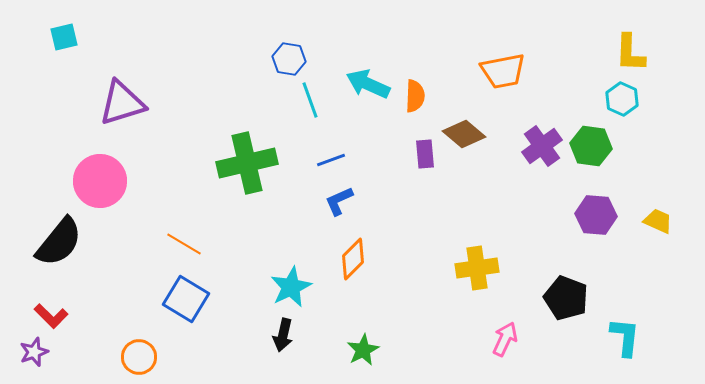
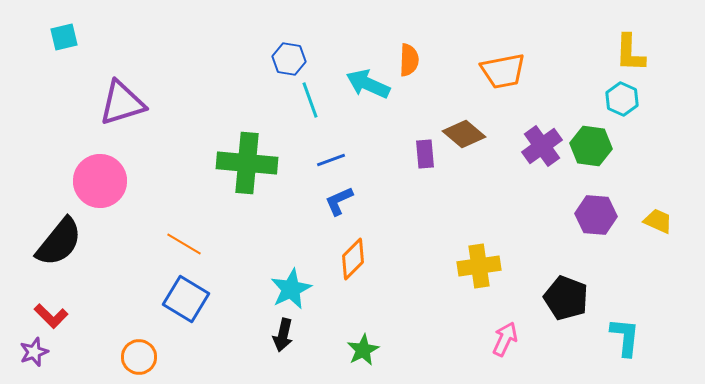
orange semicircle: moved 6 px left, 36 px up
green cross: rotated 18 degrees clockwise
yellow cross: moved 2 px right, 2 px up
cyan star: moved 2 px down
